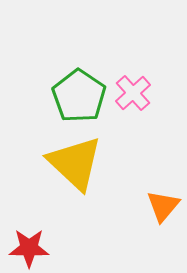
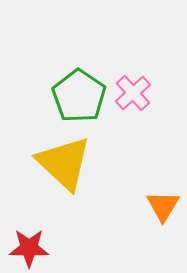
yellow triangle: moved 11 px left
orange triangle: rotated 9 degrees counterclockwise
